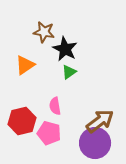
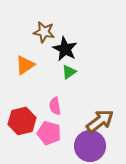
purple circle: moved 5 px left, 3 px down
